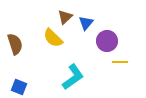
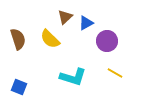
blue triangle: rotated 21 degrees clockwise
yellow semicircle: moved 3 px left, 1 px down
brown semicircle: moved 3 px right, 5 px up
yellow line: moved 5 px left, 11 px down; rotated 28 degrees clockwise
cyan L-shape: rotated 52 degrees clockwise
